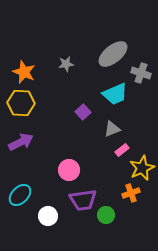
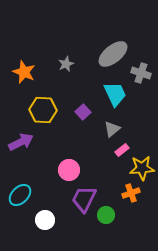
gray star: rotated 14 degrees counterclockwise
cyan trapezoid: rotated 92 degrees counterclockwise
yellow hexagon: moved 22 px right, 7 px down
gray triangle: rotated 18 degrees counterclockwise
yellow star: rotated 20 degrees clockwise
purple trapezoid: moved 1 px right, 1 px up; rotated 124 degrees clockwise
white circle: moved 3 px left, 4 px down
